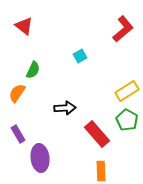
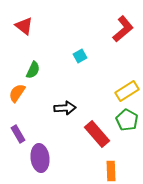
orange rectangle: moved 10 px right
